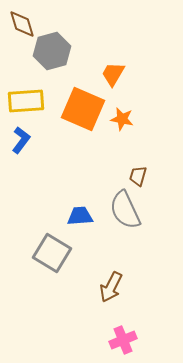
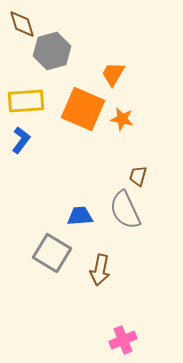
brown arrow: moved 11 px left, 17 px up; rotated 16 degrees counterclockwise
